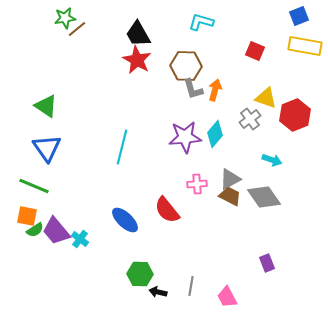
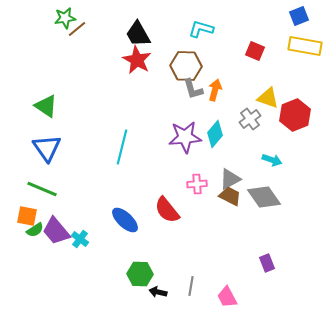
cyan L-shape: moved 7 px down
yellow triangle: moved 2 px right
green line: moved 8 px right, 3 px down
